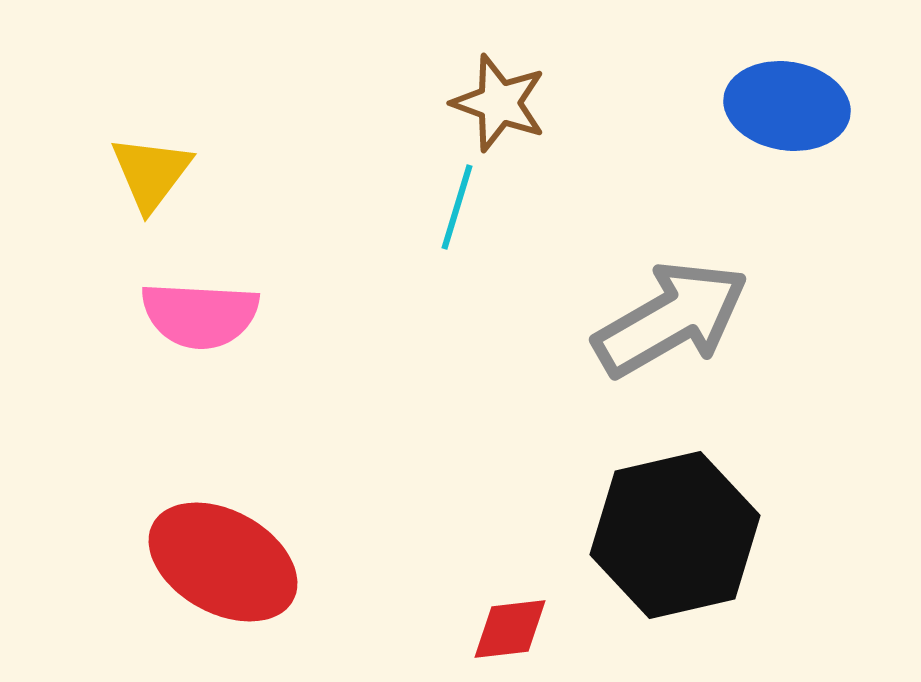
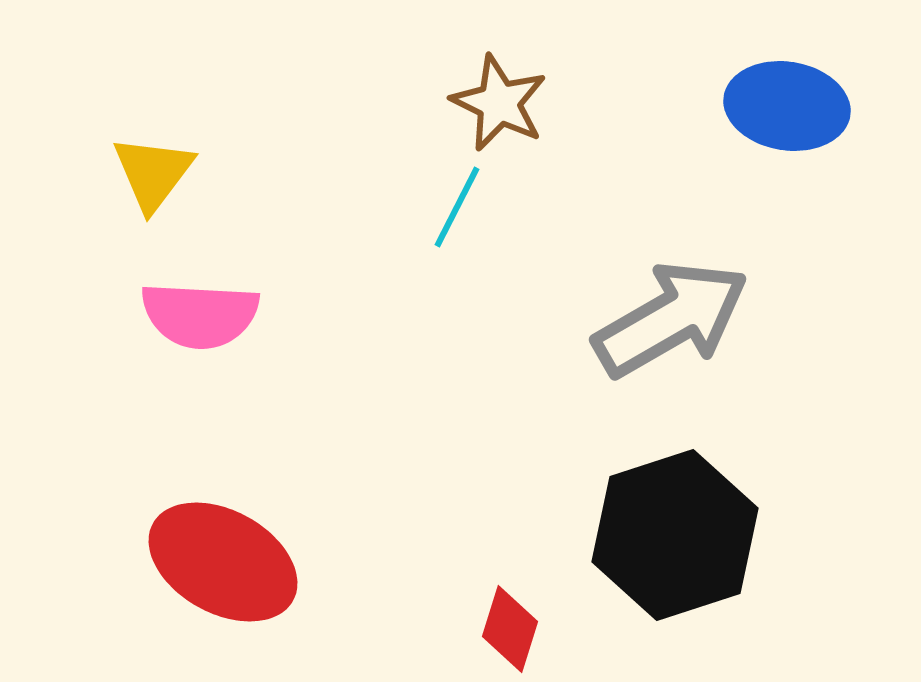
brown star: rotated 6 degrees clockwise
yellow triangle: moved 2 px right
cyan line: rotated 10 degrees clockwise
black hexagon: rotated 5 degrees counterclockwise
red diamond: rotated 66 degrees counterclockwise
